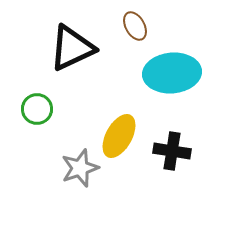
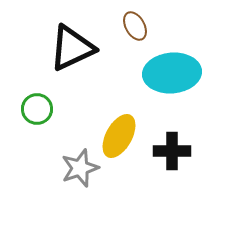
black cross: rotated 9 degrees counterclockwise
